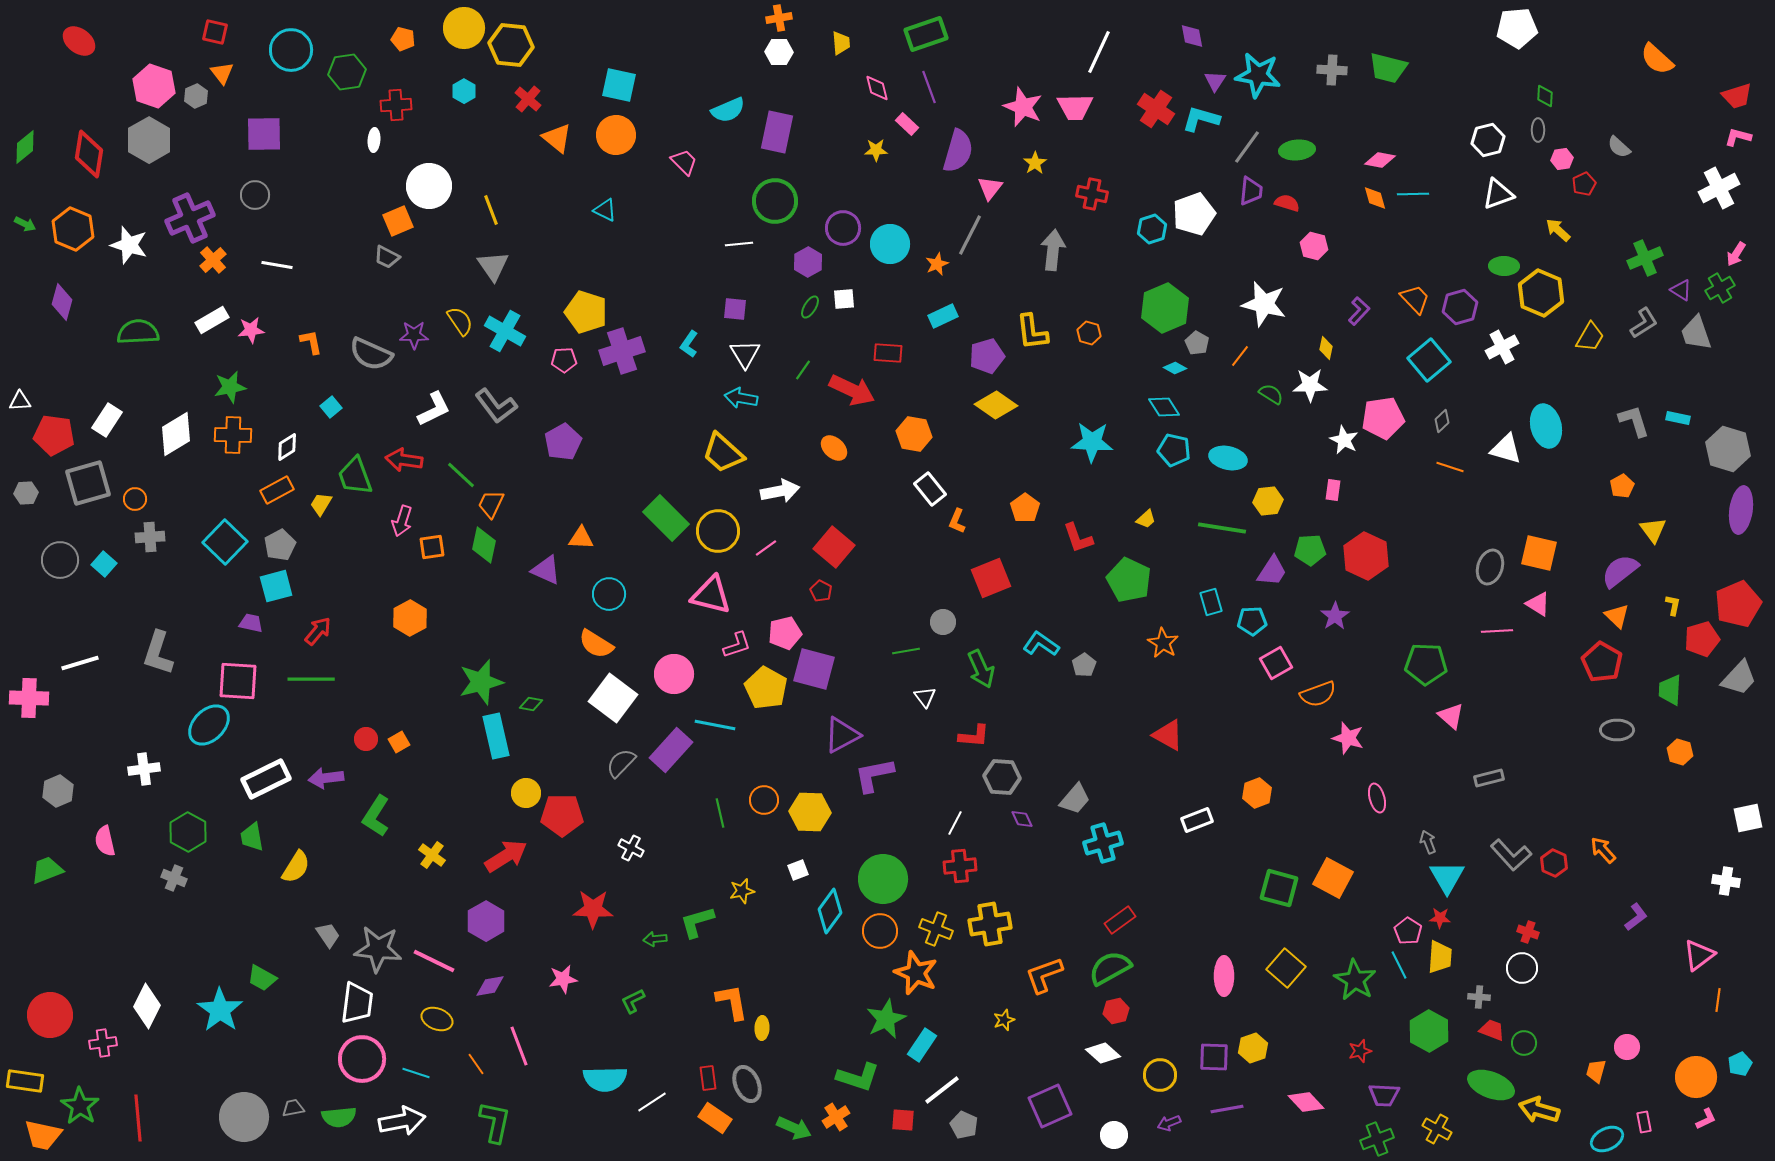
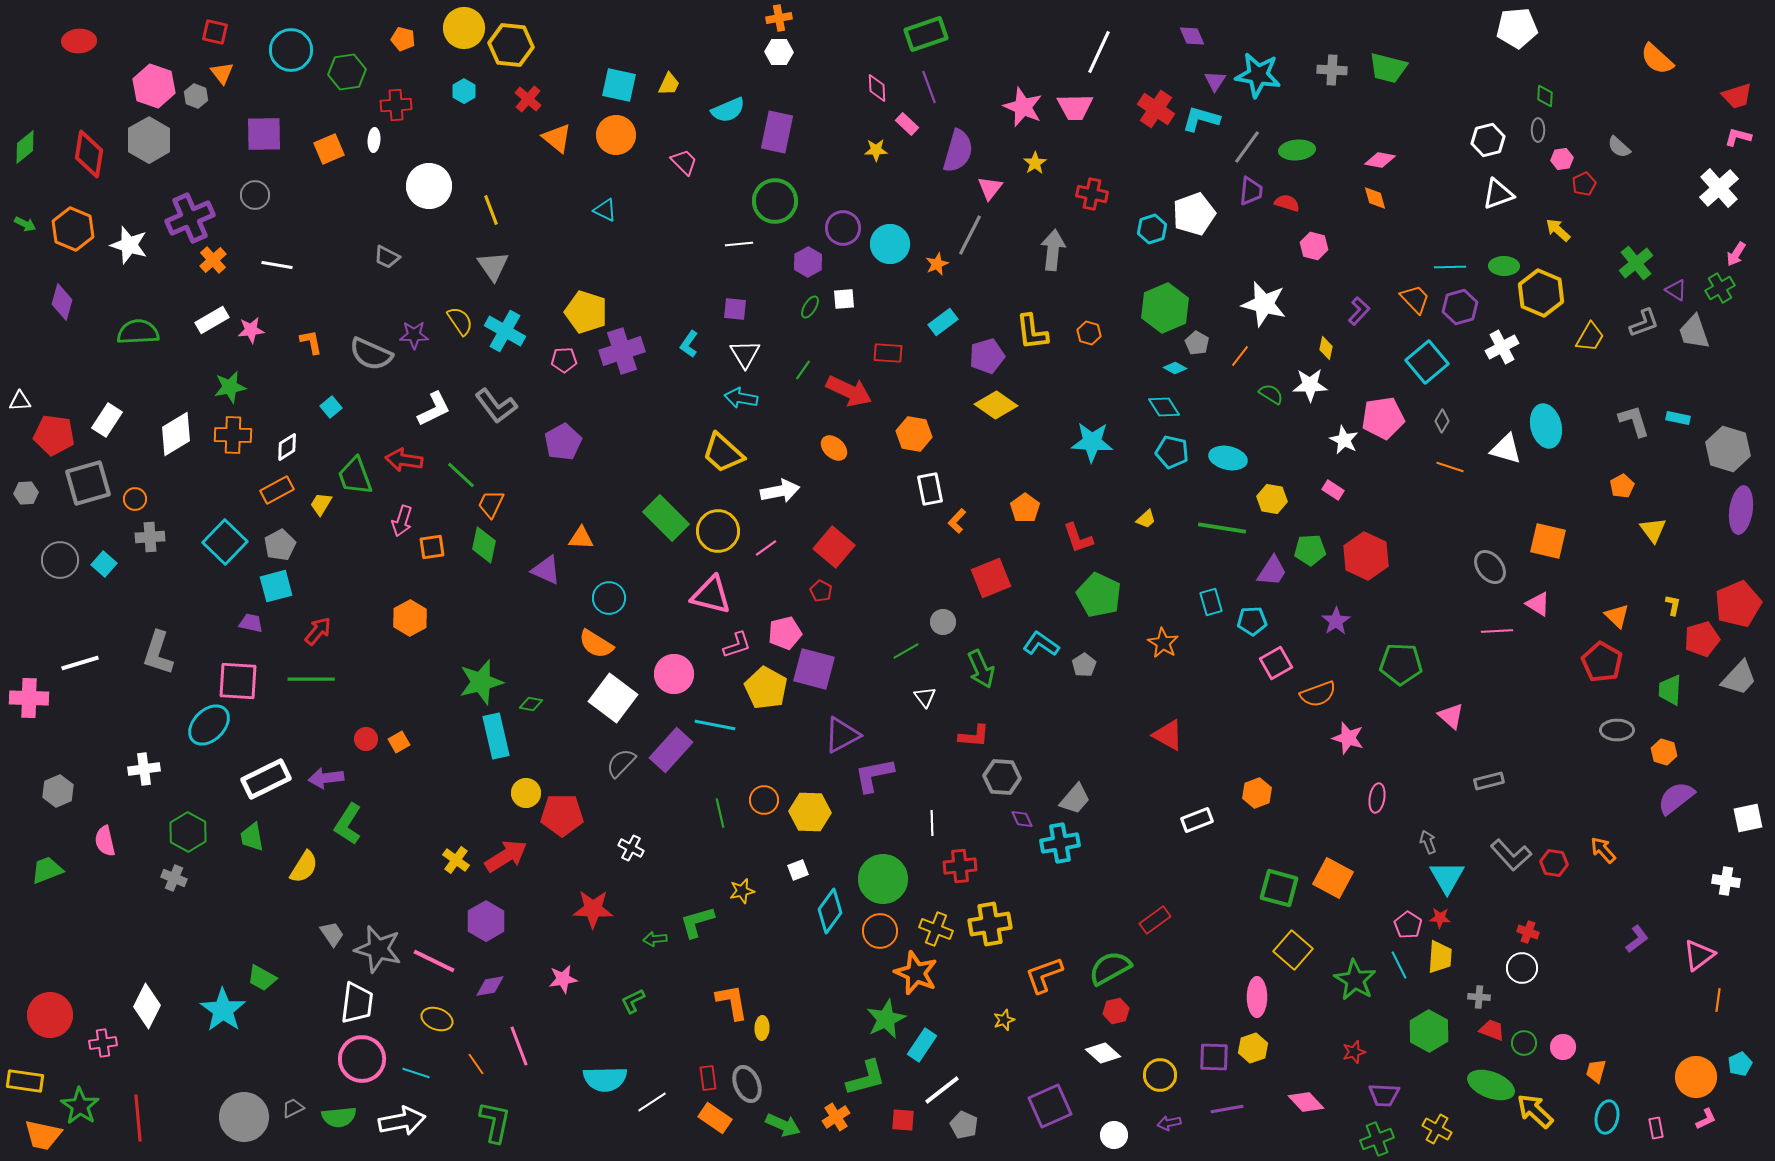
purple diamond at (1192, 36): rotated 12 degrees counterclockwise
red ellipse at (79, 41): rotated 40 degrees counterclockwise
yellow trapezoid at (841, 43): moved 172 px left, 41 px down; rotated 30 degrees clockwise
pink diamond at (877, 88): rotated 12 degrees clockwise
gray hexagon at (196, 96): rotated 15 degrees counterclockwise
white cross at (1719, 188): rotated 15 degrees counterclockwise
cyan line at (1413, 194): moved 37 px right, 73 px down
orange square at (398, 221): moved 69 px left, 72 px up
green cross at (1645, 258): moved 9 px left, 5 px down; rotated 16 degrees counterclockwise
purple triangle at (1681, 290): moved 5 px left
cyan rectangle at (943, 316): moved 6 px down; rotated 12 degrees counterclockwise
gray L-shape at (1644, 323): rotated 12 degrees clockwise
gray trapezoid at (1696, 333): moved 2 px left, 1 px up
cyan square at (1429, 360): moved 2 px left, 2 px down
red arrow at (852, 390): moved 3 px left, 1 px down
gray diamond at (1442, 421): rotated 15 degrees counterclockwise
cyan pentagon at (1174, 450): moved 2 px left, 2 px down
white rectangle at (930, 489): rotated 28 degrees clockwise
pink rectangle at (1333, 490): rotated 65 degrees counterclockwise
yellow hexagon at (1268, 501): moved 4 px right, 2 px up; rotated 16 degrees clockwise
orange L-shape at (957, 521): rotated 20 degrees clockwise
orange square at (1539, 553): moved 9 px right, 12 px up
gray ellipse at (1490, 567): rotated 56 degrees counterclockwise
purple semicircle at (1620, 571): moved 56 px right, 227 px down
green pentagon at (1129, 580): moved 30 px left, 15 px down
cyan circle at (609, 594): moved 4 px down
purple star at (1335, 616): moved 1 px right, 5 px down
green line at (906, 651): rotated 20 degrees counterclockwise
green pentagon at (1426, 664): moved 25 px left
orange hexagon at (1680, 752): moved 16 px left
gray rectangle at (1489, 778): moved 3 px down
pink ellipse at (1377, 798): rotated 24 degrees clockwise
green L-shape at (376, 816): moved 28 px left, 8 px down
white line at (955, 823): moved 23 px left; rotated 30 degrees counterclockwise
cyan cross at (1103, 843): moved 43 px left; rotated 6 degrees clockwise
yellow cross at (432, 855): moved 24 px right, 5 px down
red hexagon at (1554, 863): rotated 16 degrees counterclockwise
yellow semicircle at (296, 867): moved 8 px right
purple L-shape at (1636, 917): moved 1 px right, 22 px down
red rectangle at (1120, 920): moved 35 px right
pink pentagon at (1408, 931): moved 6 px up
gray trapezoid at (328, 935): moved 4 px right, 1 px up
gray star at (378, 949): rotated 9 degrees clockwise
yellow square at (1286, 968): moved 7 px right, 18 px up
pink ellipse at (1224, 976): moved 33 px right, 21 px down
cyan star at (220, 1010): moved 3 px right
pink circle at (1627, 1047): moved 64 px left
red star at (1360, 1051): moved 6 px left, 1 px down
green L-shape at (858, 1077): moved 8 px right, 1 px down; rotated 33 degrees counterclockwise
gray trapezoid at (293, 1108): rotated 15 degrees counterclockwise
yellow arrow at (1539, 1110): moved 4 px left, 1 px down; rotated 27 degrees clockwise
pink rectangle at (1644, 1122): moved 12 px right, 6 px down
purple arrow at (1169, 1123): rotated 10 degrees clockwise
green arrow at (794, 1128): moved 11 px left, 3 px up
cyan ellipse at (1607, 1139): moved 22 px up; rotated 52 degrees counterclockwise
